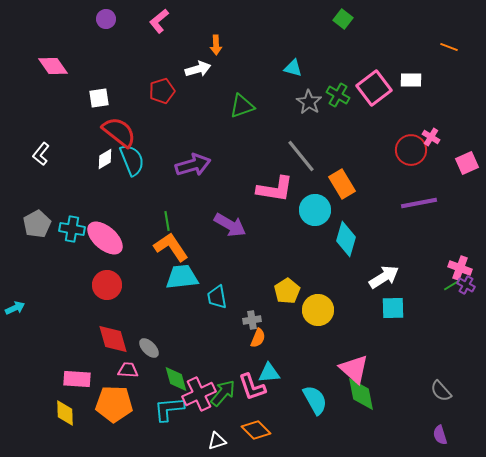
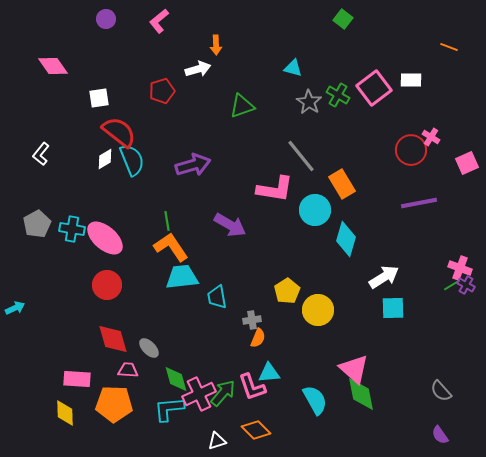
purple semicircle at (440, 435): rotated 18 degrees counterclockwise
